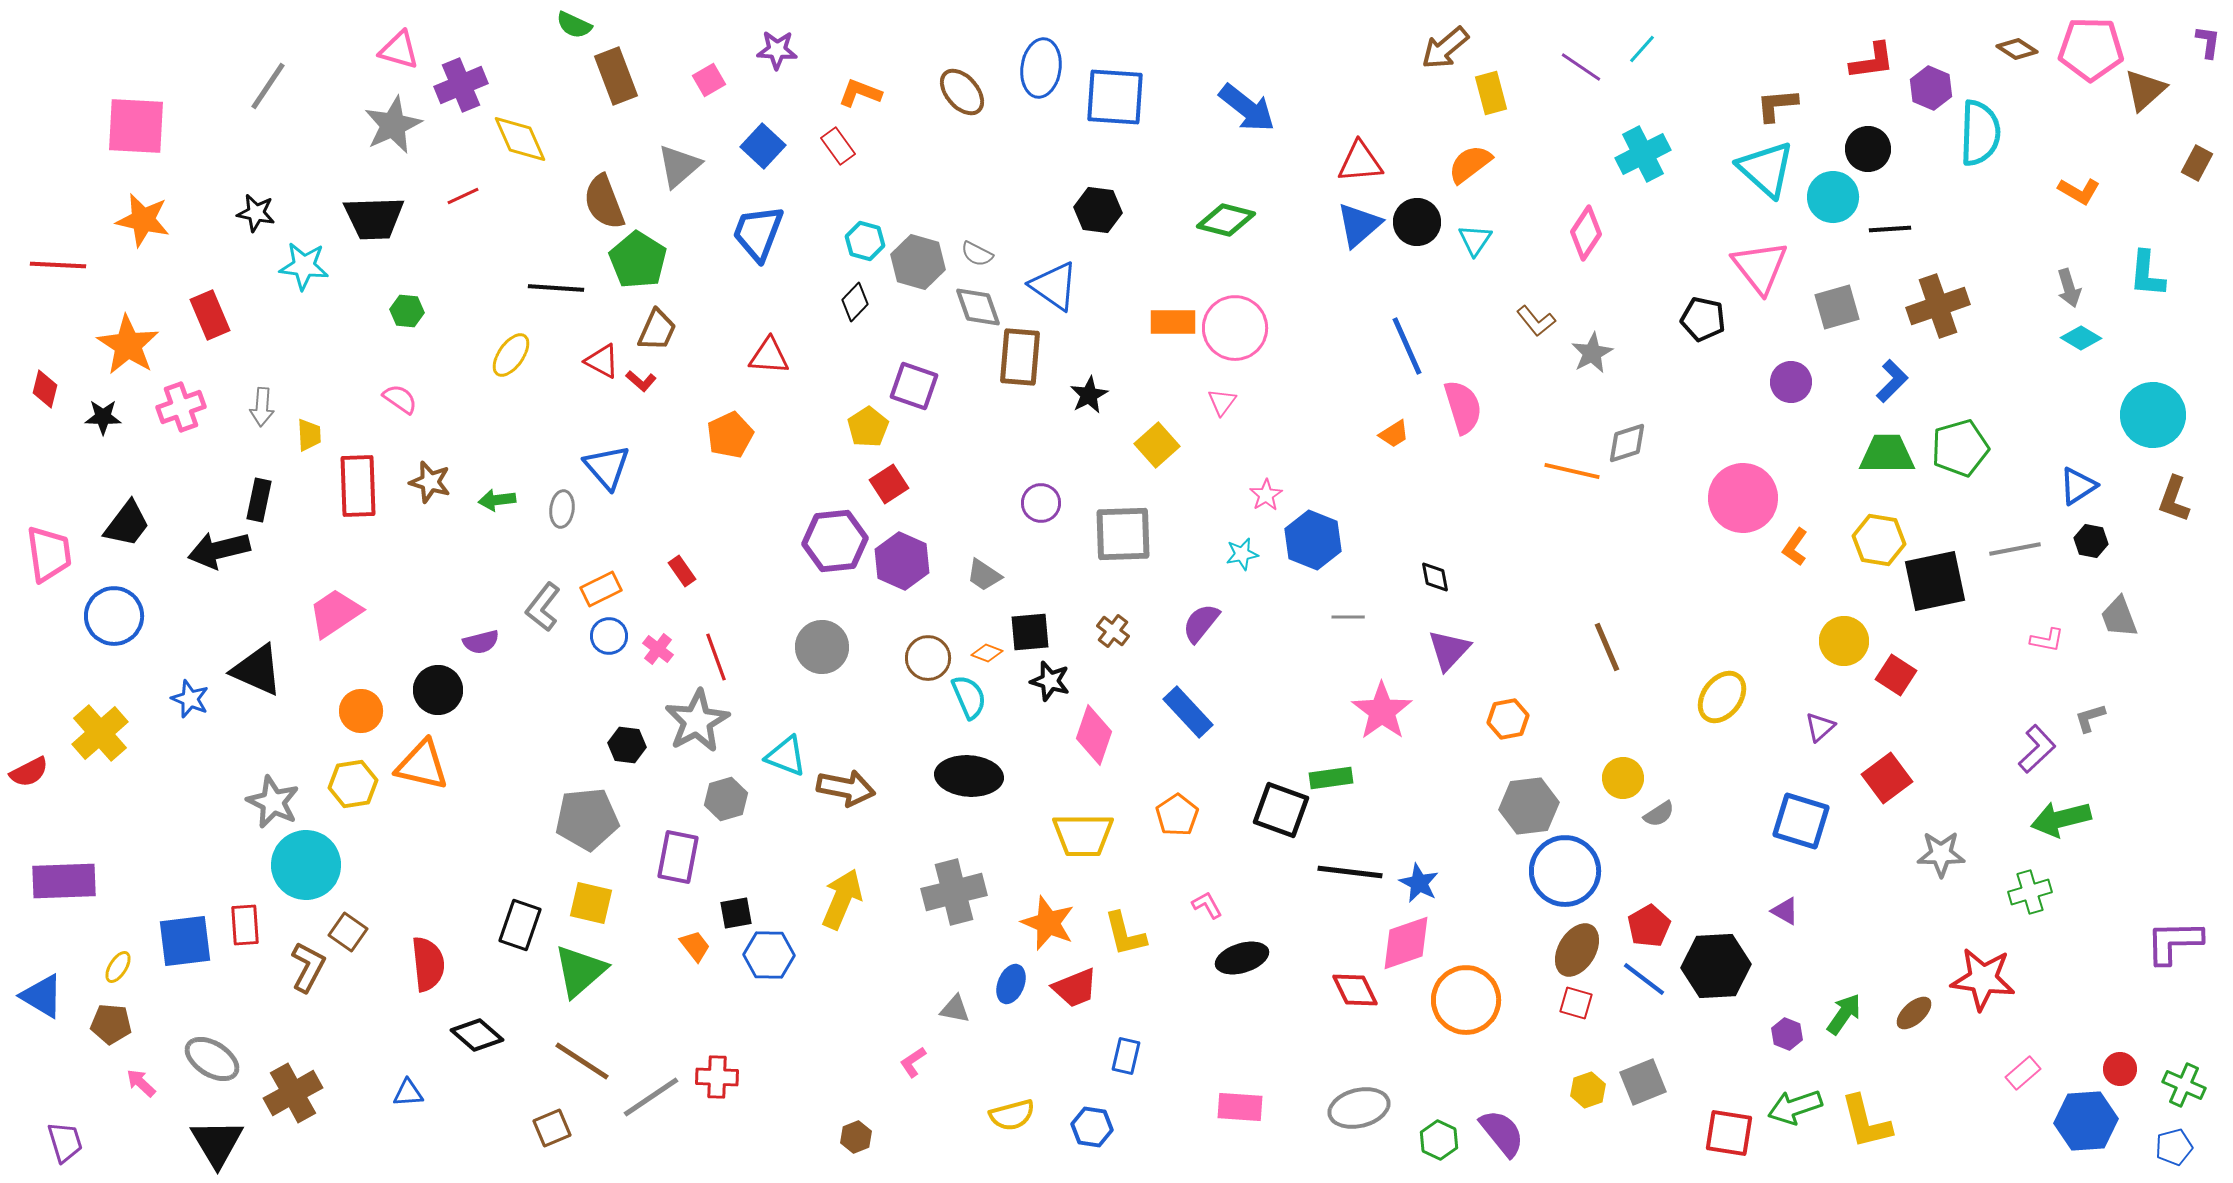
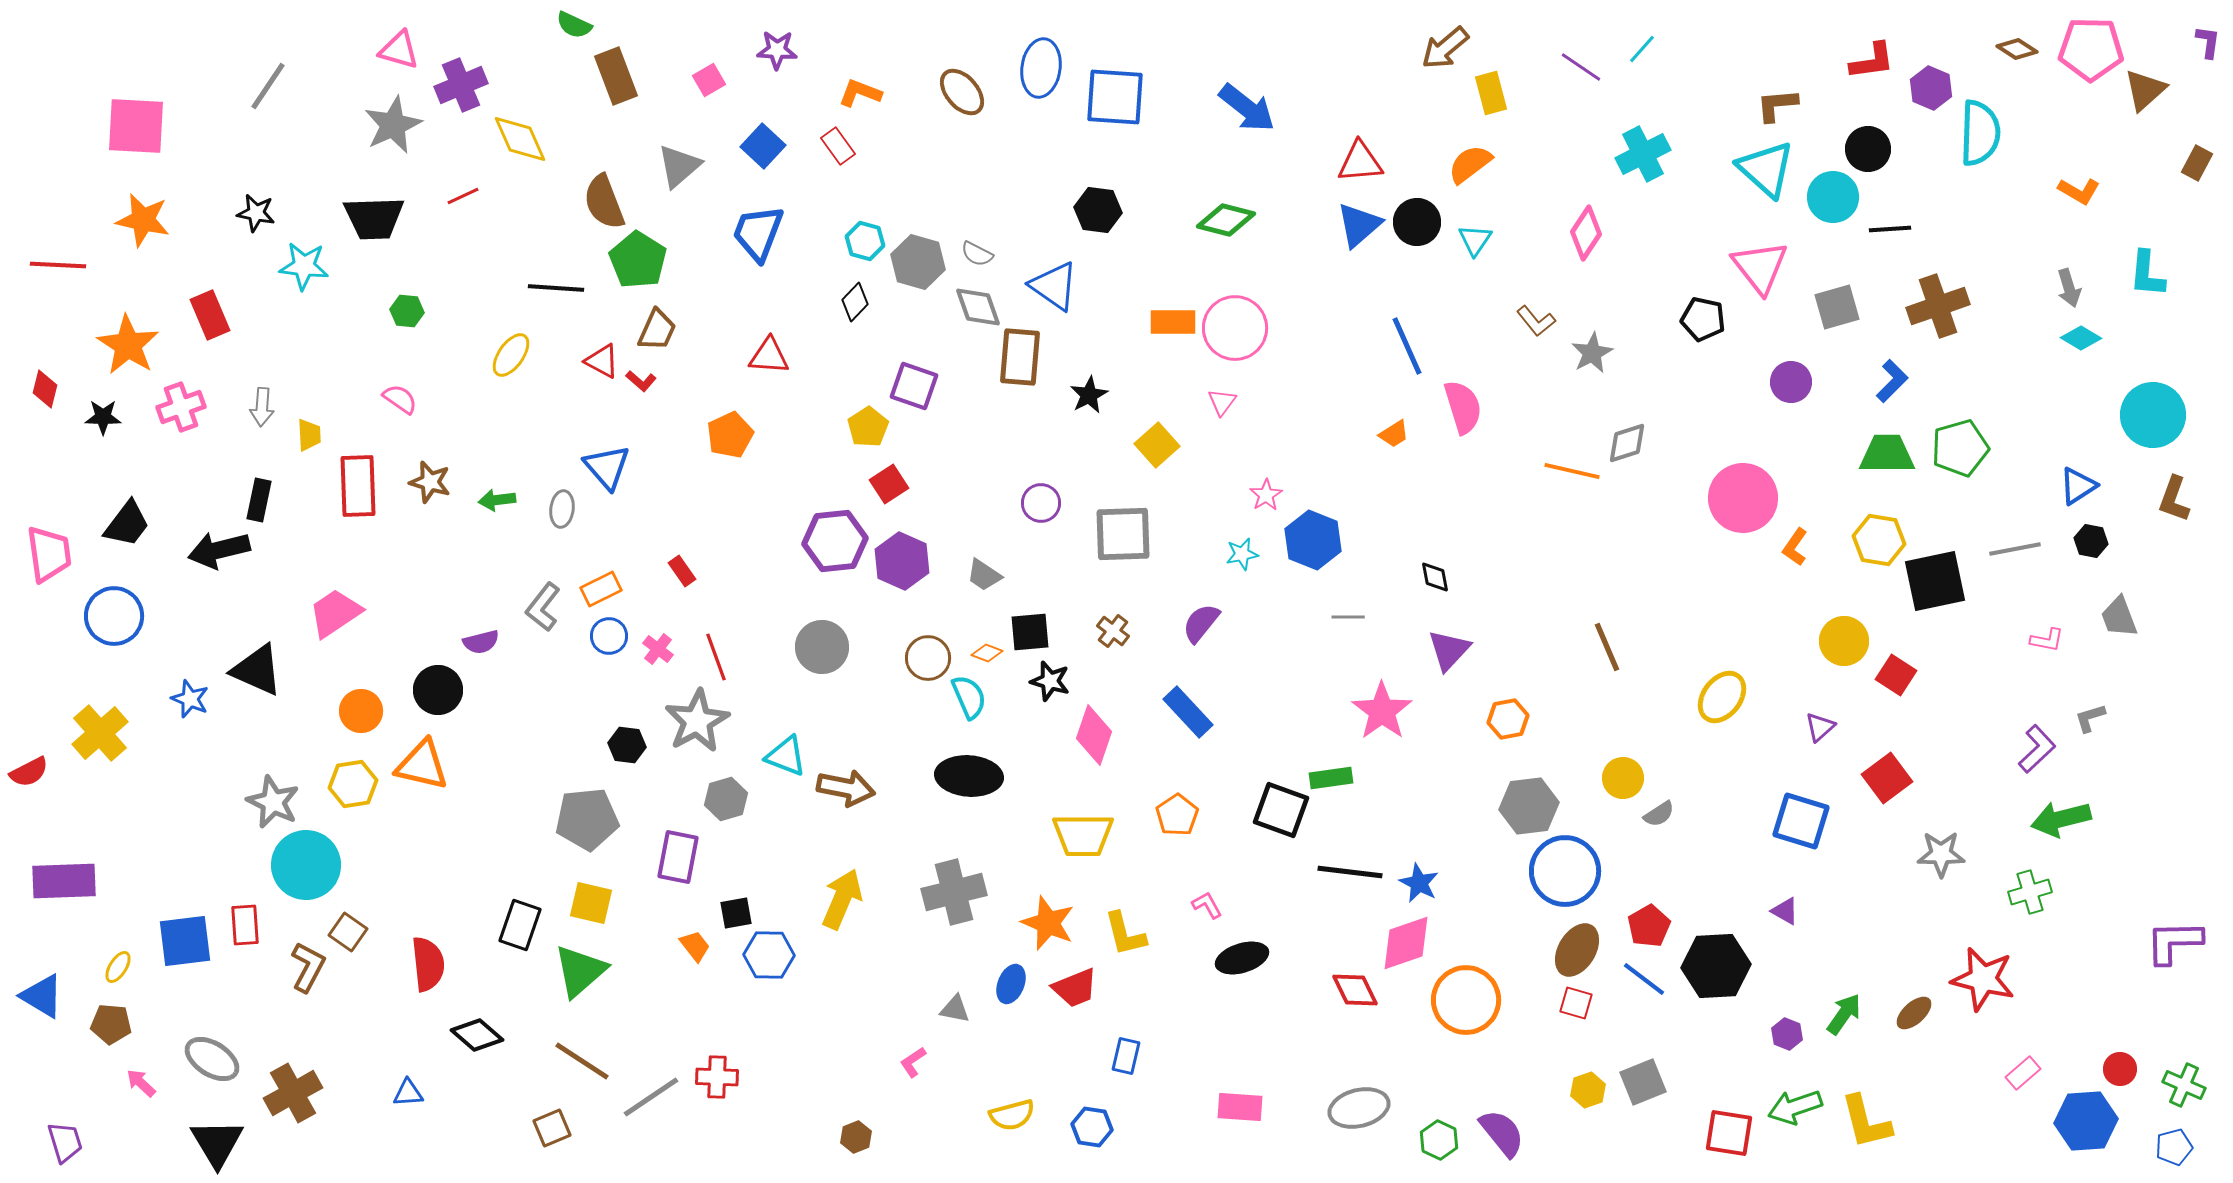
red star at (1983, 979): rotated 6 degrees clockwise
